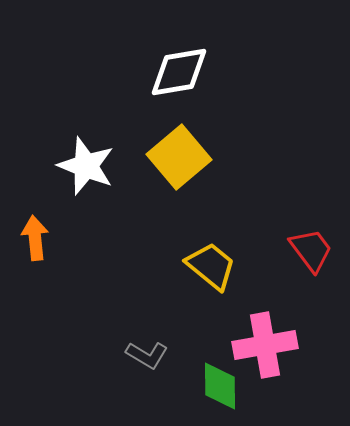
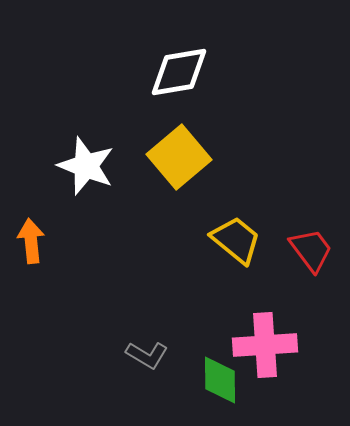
orange arrow: moved 4 px left, 3 px down
yellow trapezoid: moved 25 px right, 26 px up
pink cross: rotated 6 degrees clockwise
green diamond: moved 6 px up
